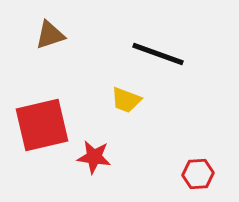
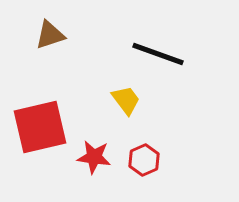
yellow trapezoid: rotated 148 degrees counterclockwise
red square: moved 2 px left, 2 px down
red hexagon: moved 54 px left, 14 px up; rotated 20 degrees counterclockwise
